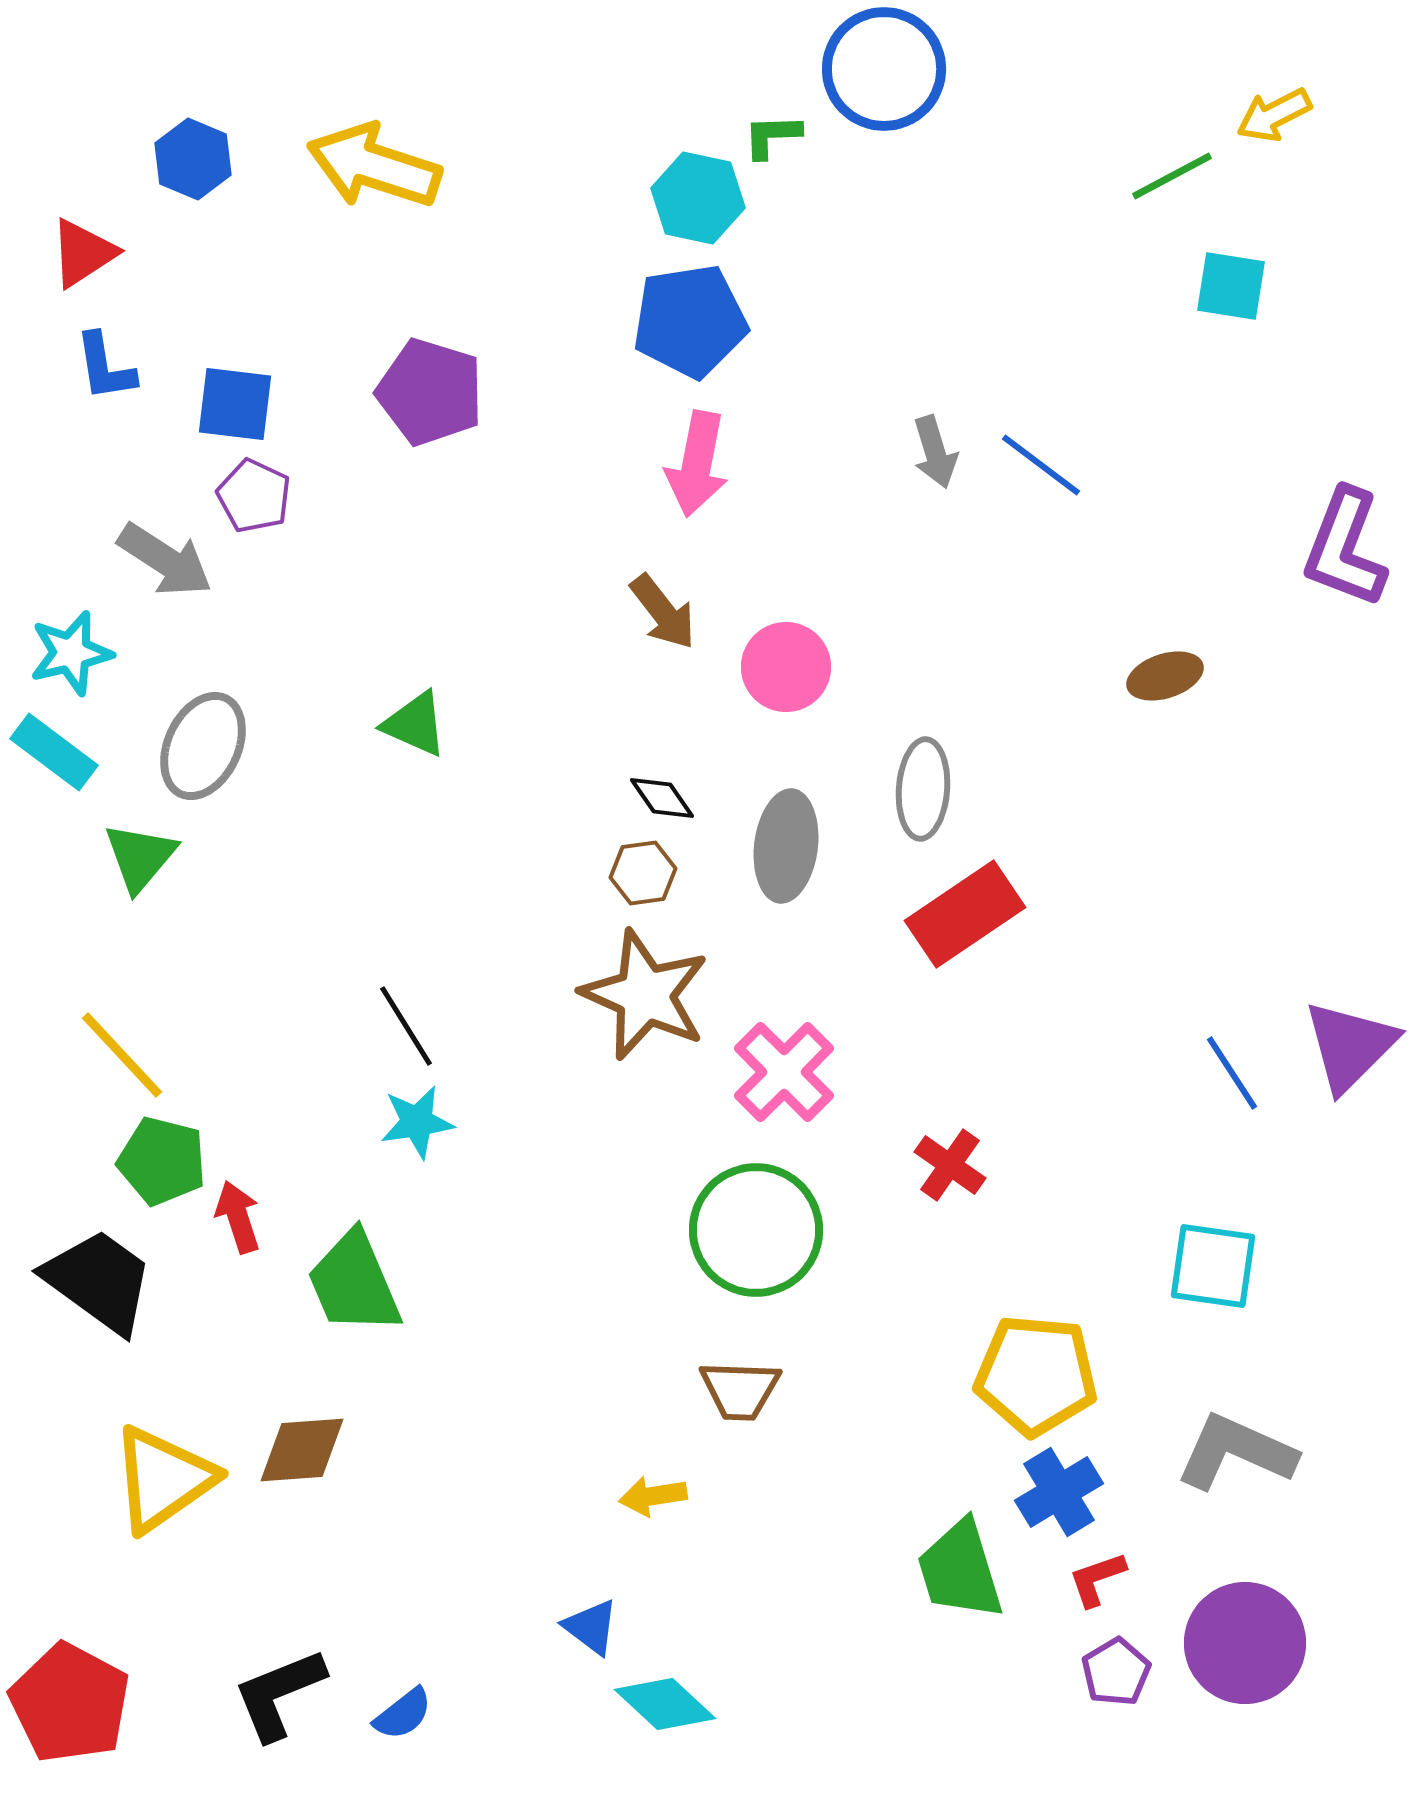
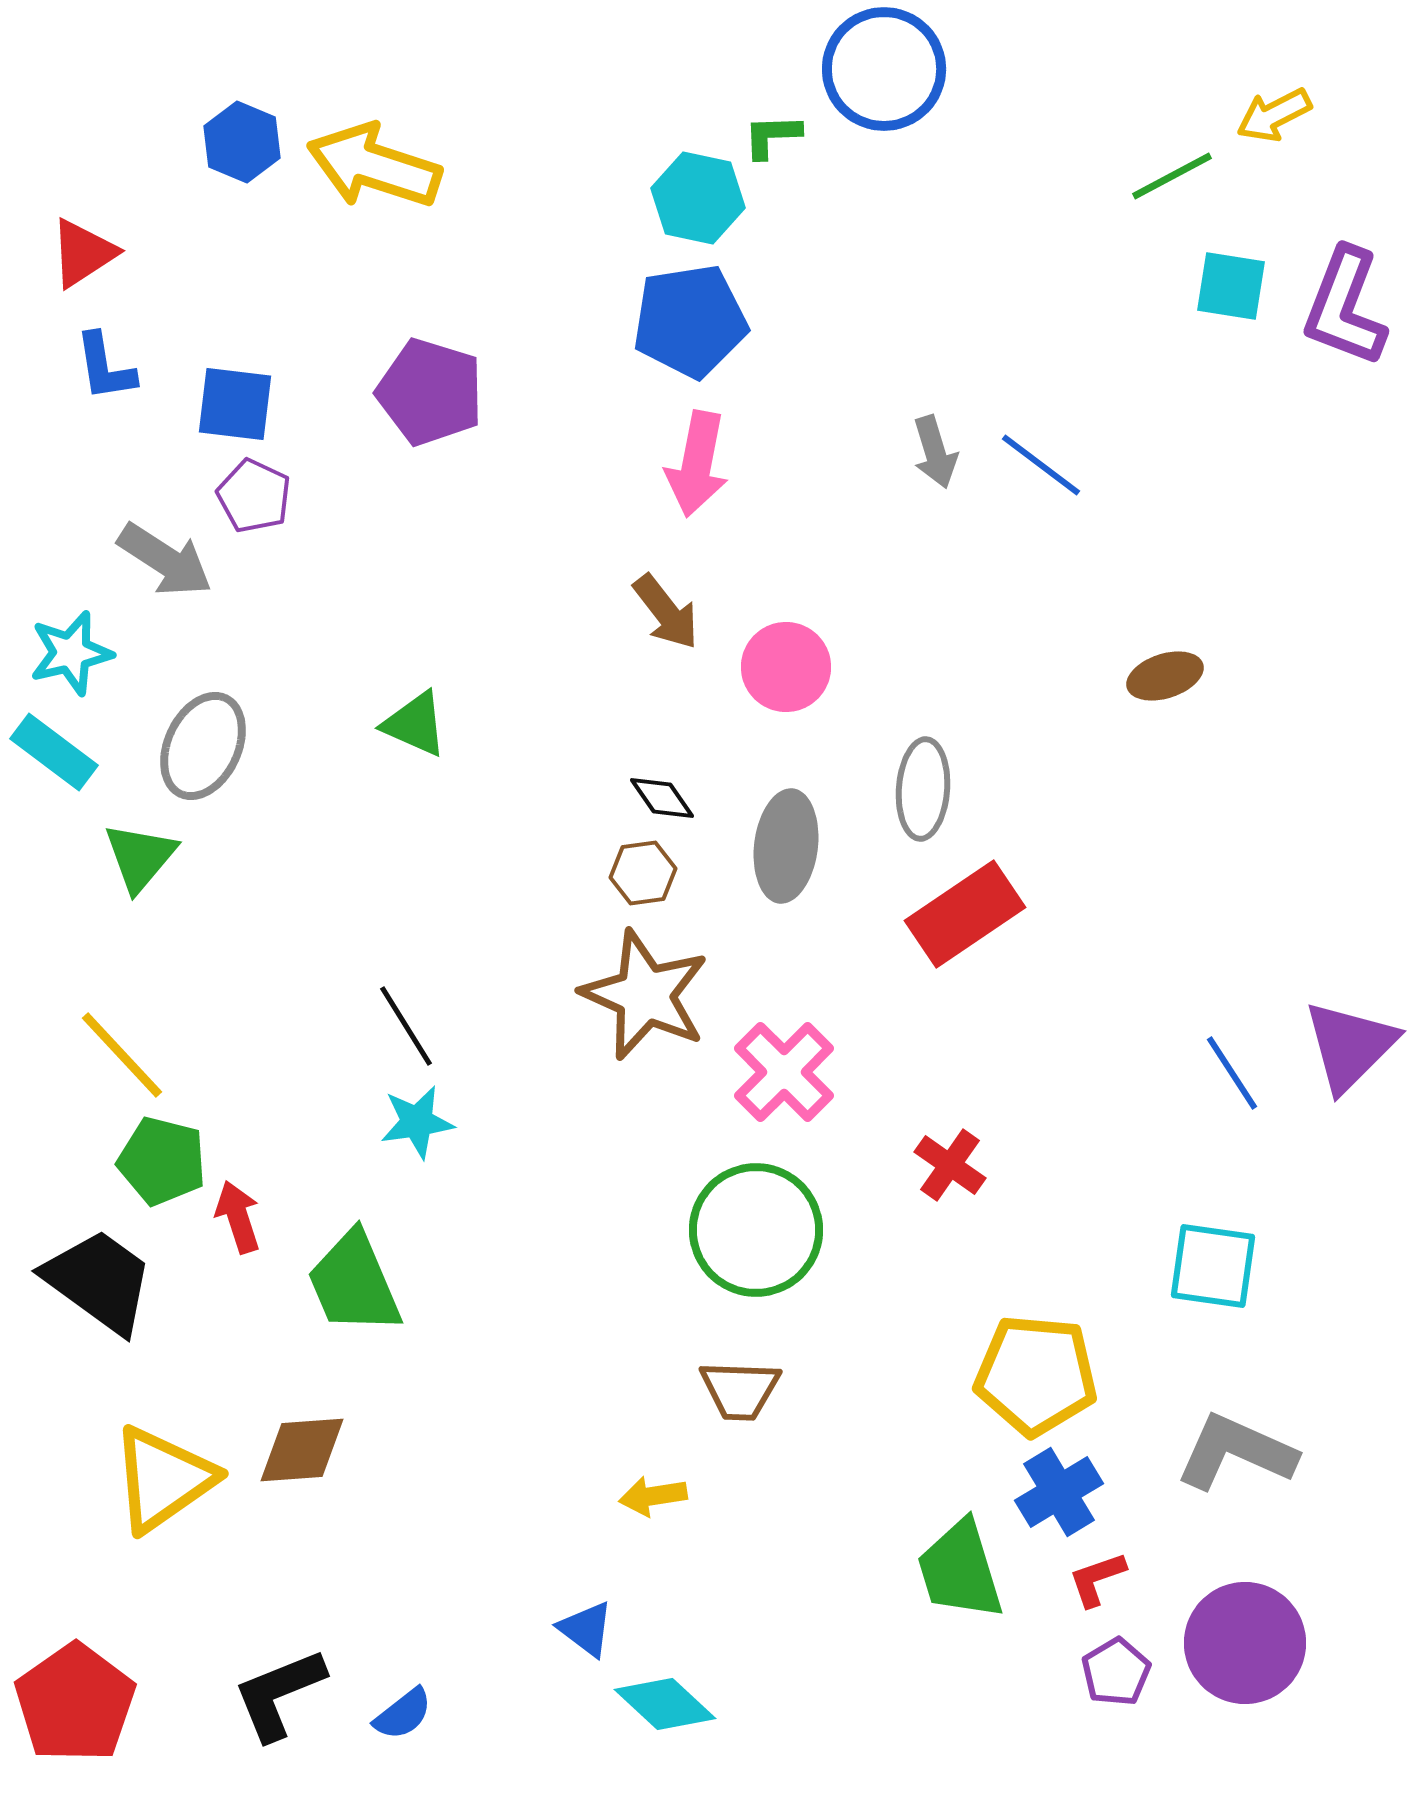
blue hexagon at (193, 159): moved 49 px right, 17 px up
purple L-shape at (1345, 548): moved 241 px up
brown arrow at (663, 612): moved 3 px right
blue triangle at (591, 1627): moved 5 px left, 2 px down
red pentagon at (70, 1703): moved 5 px right; rotated 9 degrees clockwise
